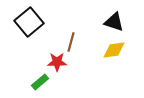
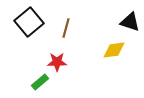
black triangle: moved 16 px right
brown line: moved 5 px left, 14 px up
